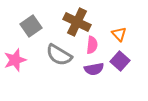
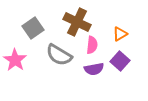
gray square: moved 2 px right, 2 px down
orange triangle: moved 1 px right; rotated 42 degrees clockwise
pink star: rotated 20 degrees counterclockwise
